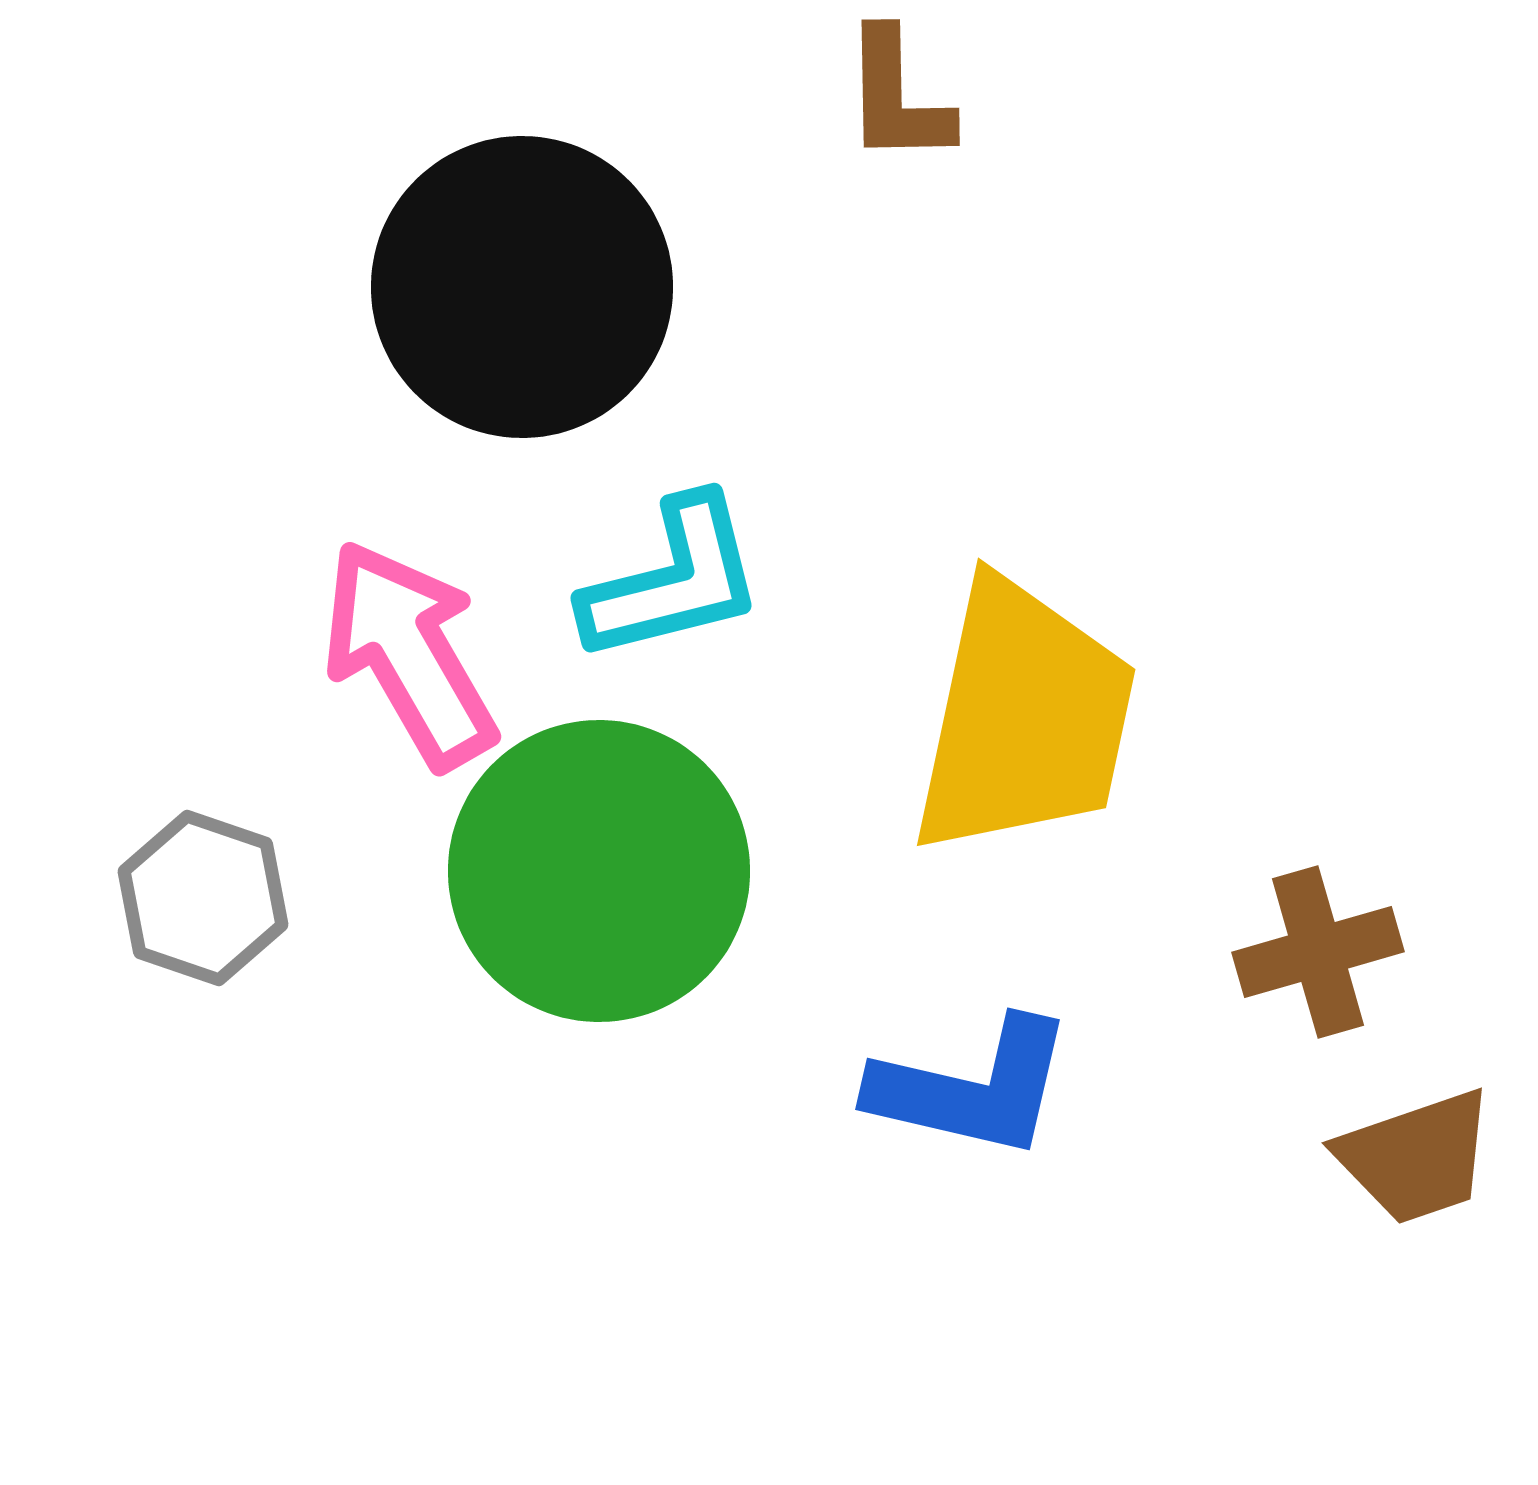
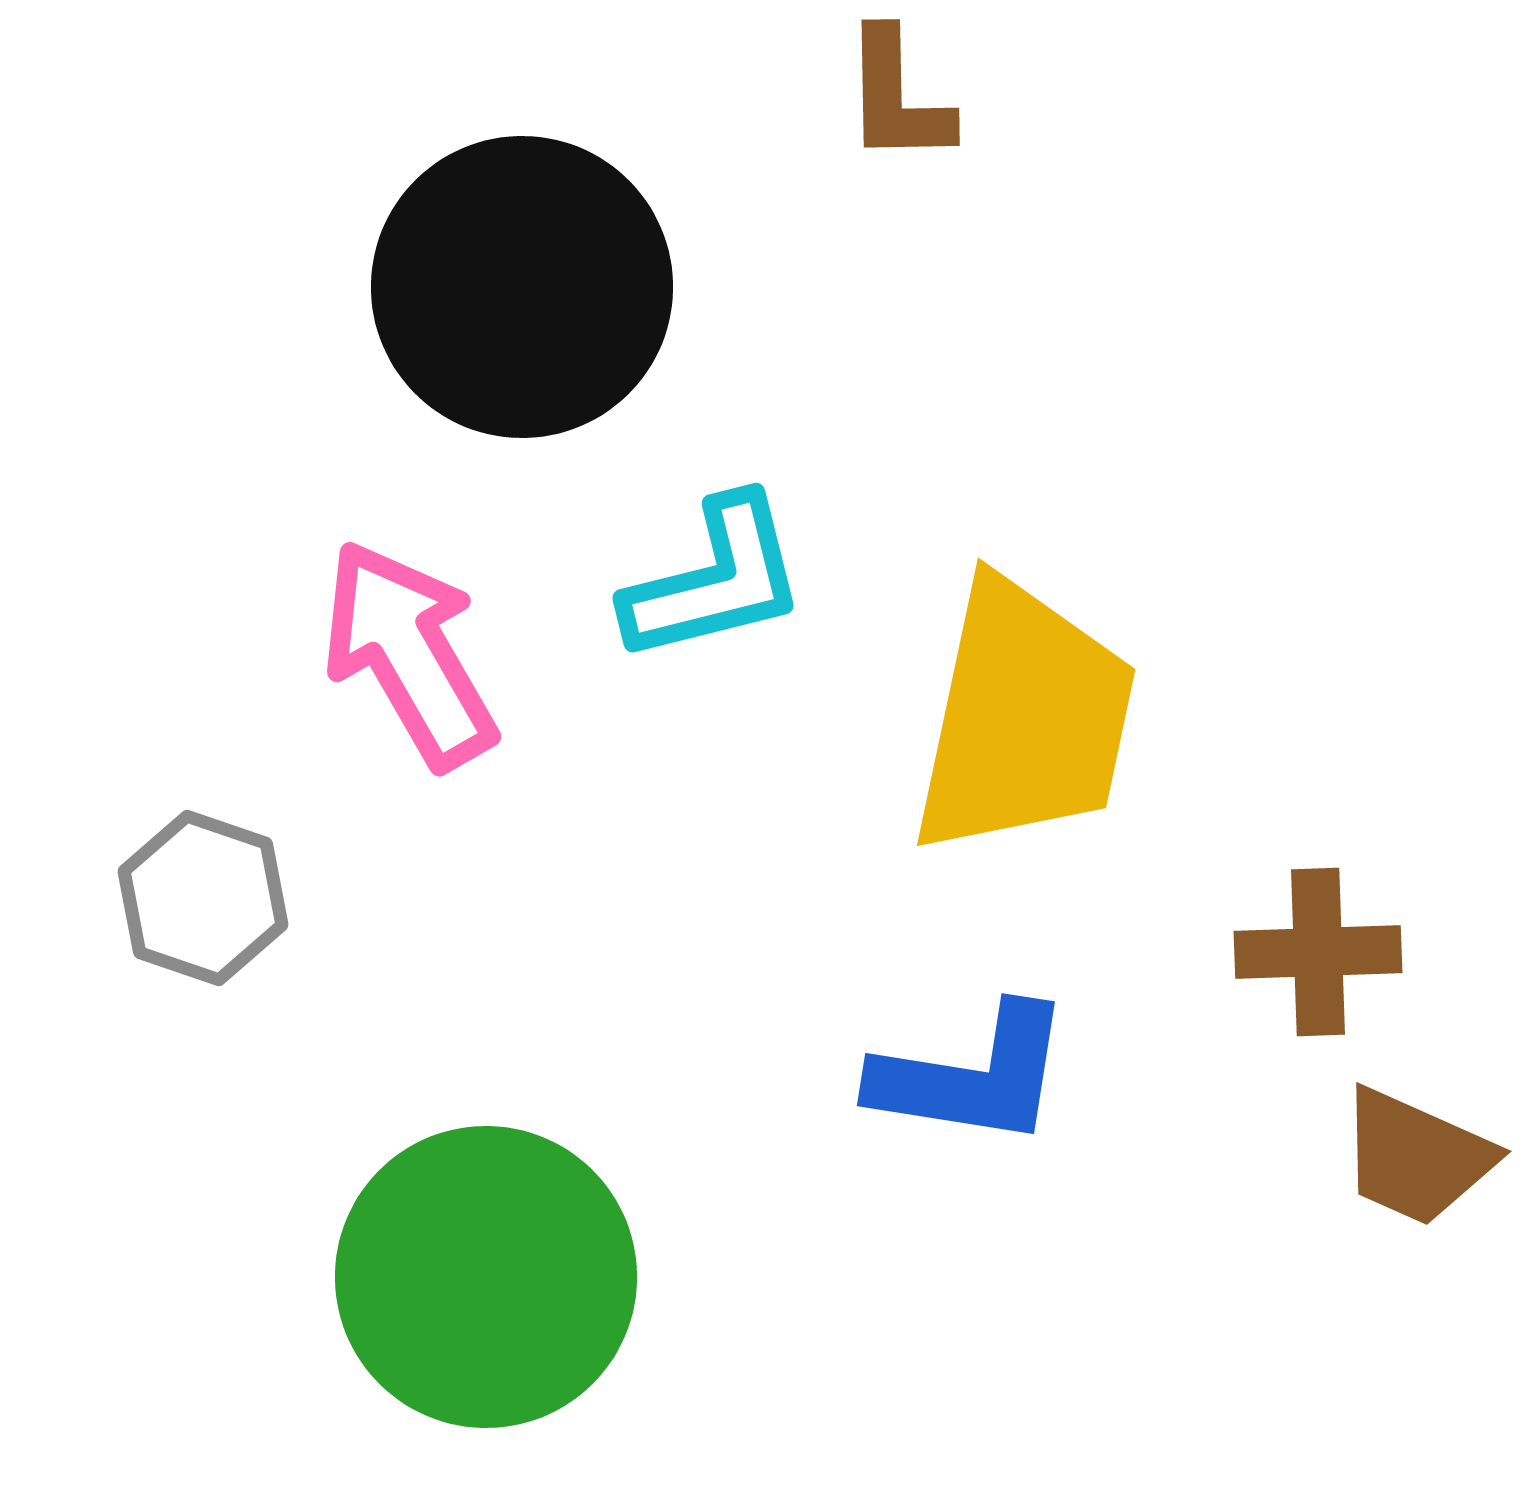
cyan L-shape: moved 42 px right
green circle: moved 113 px left, 406 px down
brown cross: rotated 14 degrees clockwise
blue L-shape: moved 12 px up; rotated 4 degrees counterclockwise
brown trapezoid: rotated 43 degrees clockwise
